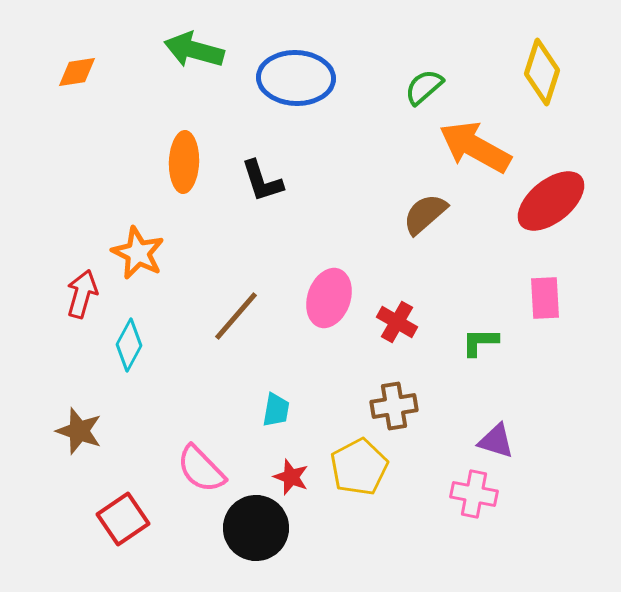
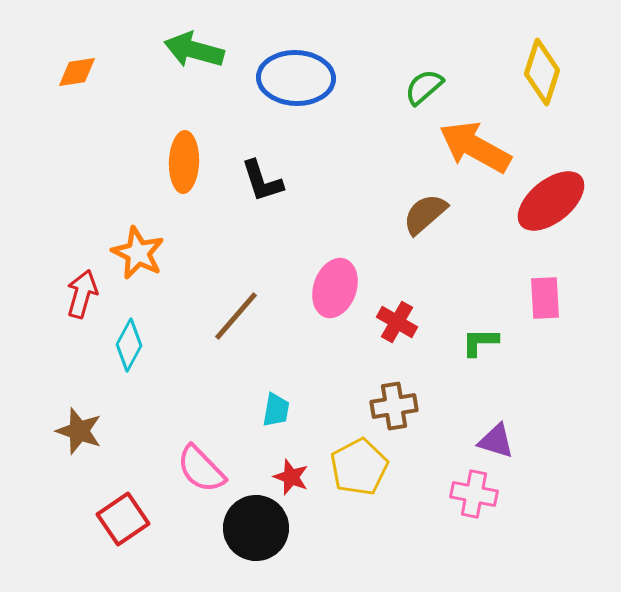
pink ellipse: moved 6 px right, 10 px up
